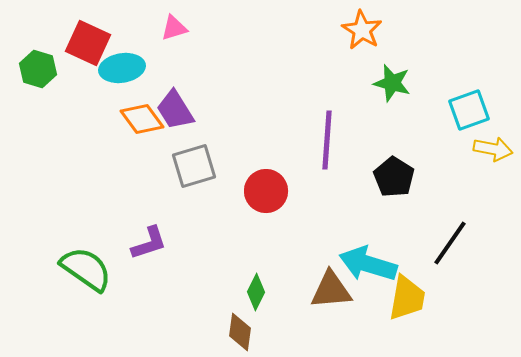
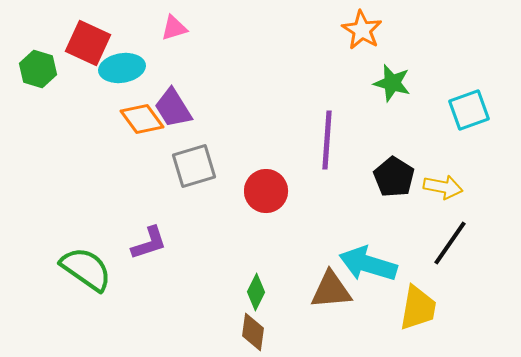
purple trapezoid: moved 2 px left, 2 px up
yellow arrow: moved 50 px left, 38 px down
yellow trapezoid: moved 11 px right, 10 px down
brown diamond: moved 13 px right
